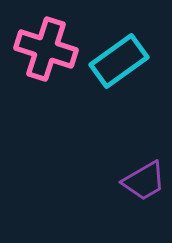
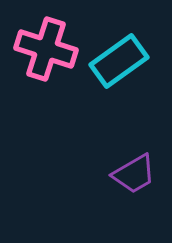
purple trapezoid: moved 10 px left, 7 px up
